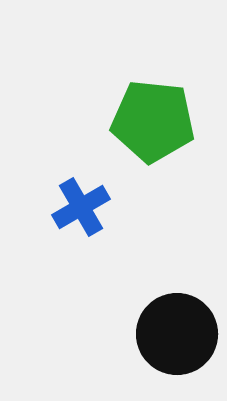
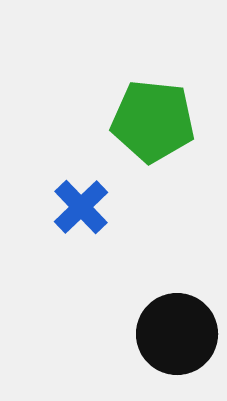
blue cross: rotated 14 degrees counterclockwise
